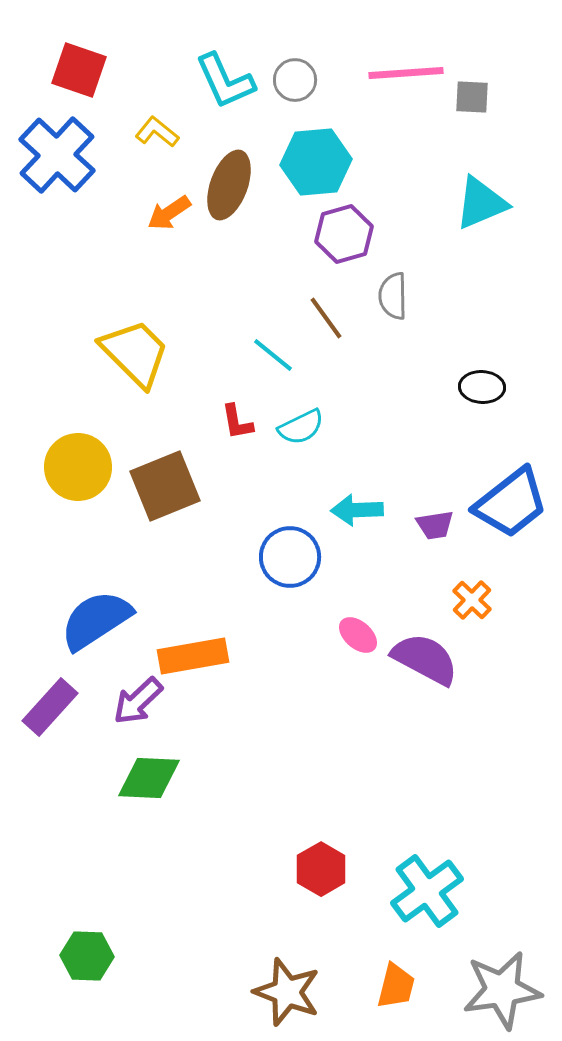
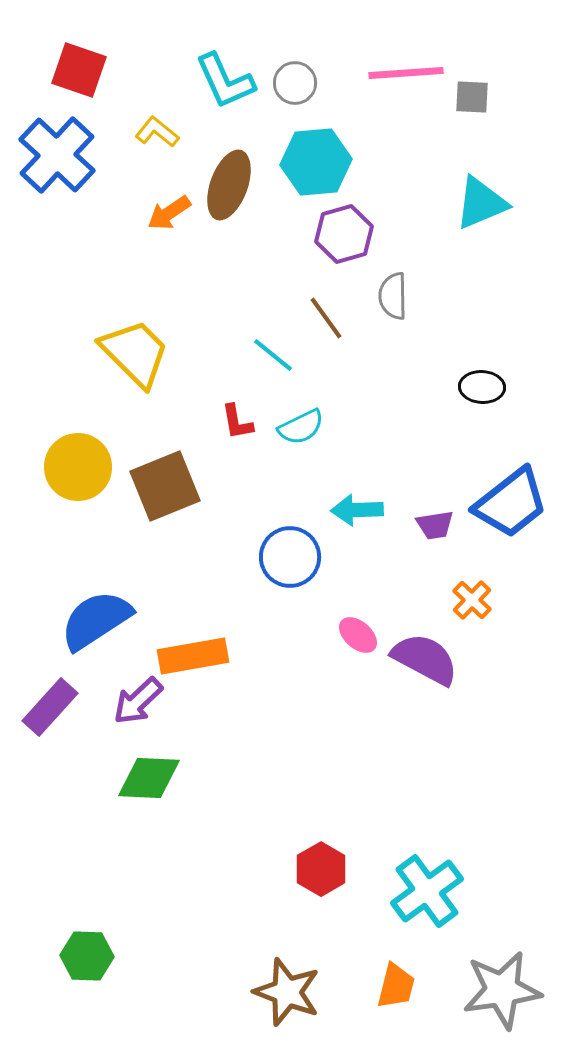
gray circle: moved 3 px down
